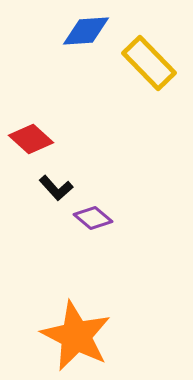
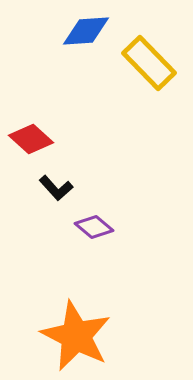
purple diamond: moved 1 px right, 9 px down
